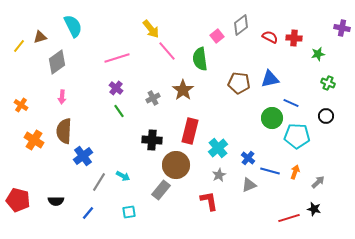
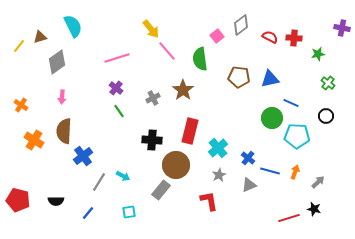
brown pentagon at (239, 83): moved 6 px up
green cross at (328, 83): rotated 16 degrees clockwise
